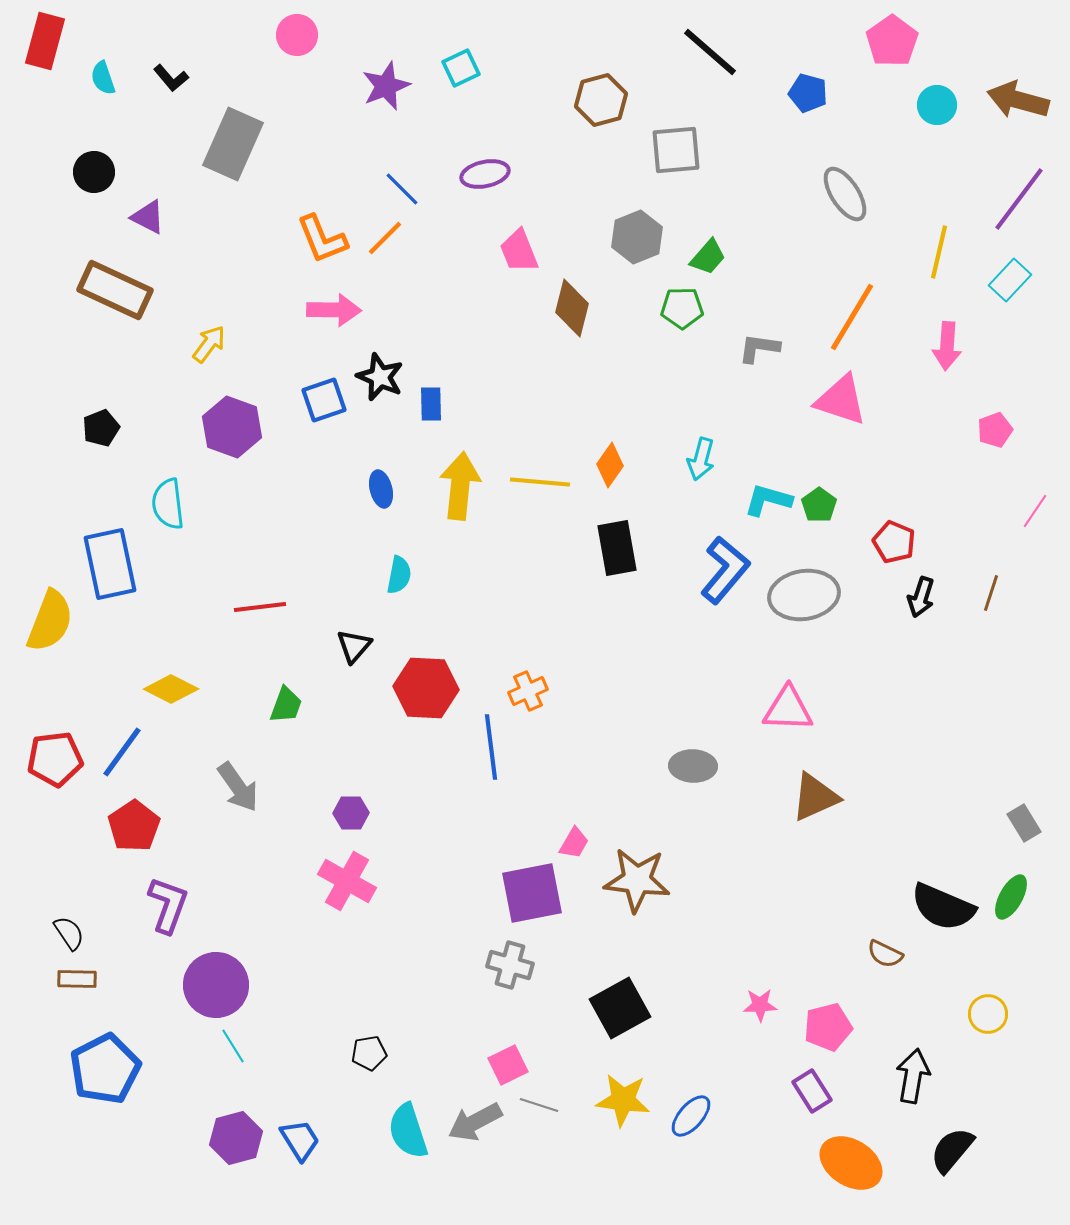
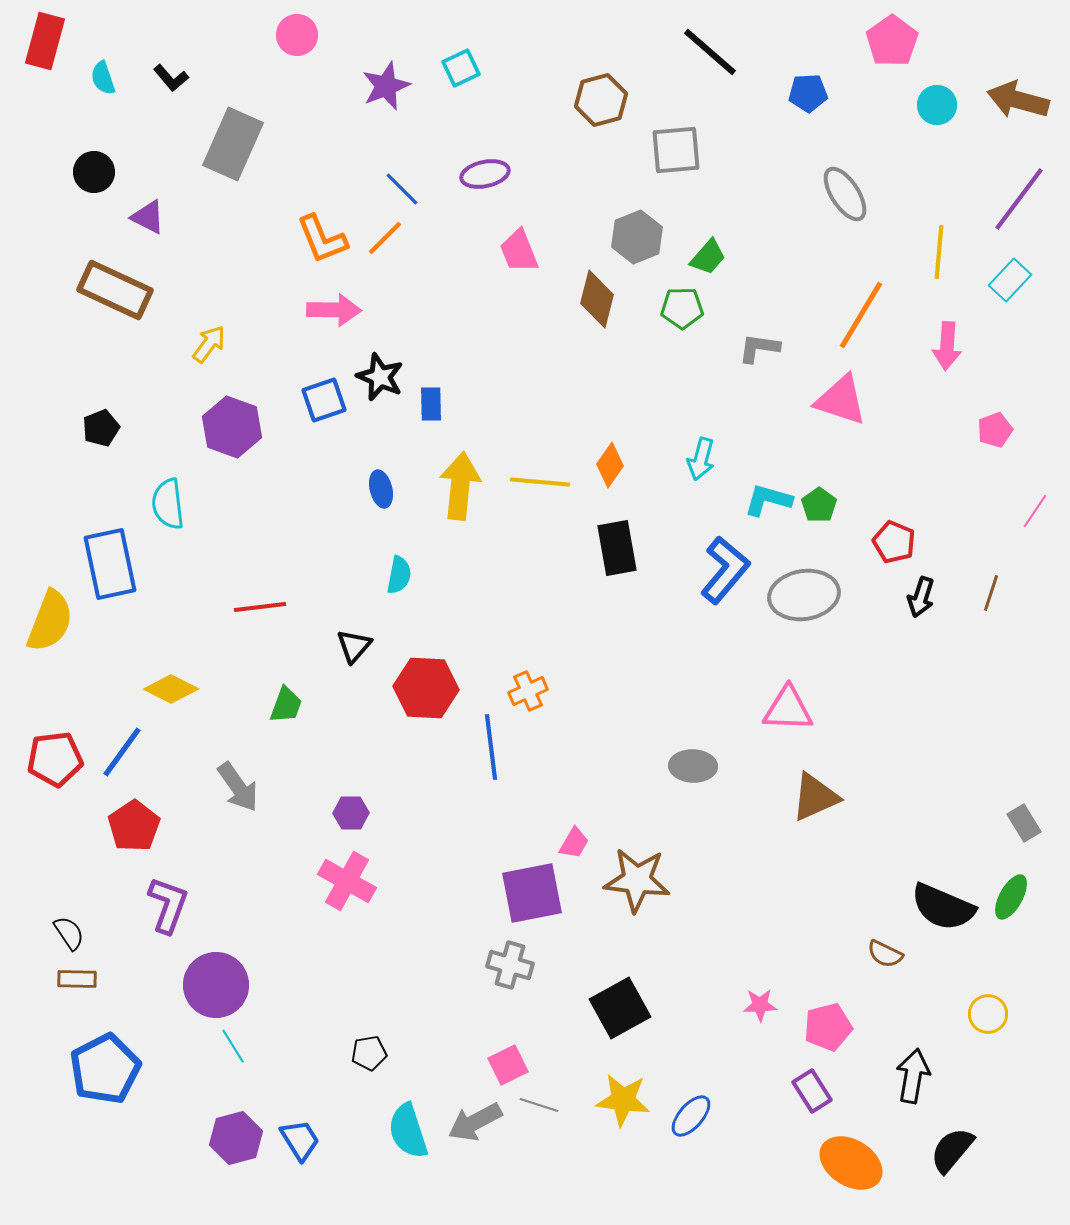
blue pentagon at (808, 93): rotated 18 degrees counterclockwise
yellow line at (939, 252): rotated 8 degrees counterclockwise
brown diamond at (572, 308): moved 25 px right, 9 px up
orange line at (852, 317): moved 9 px right, 2 px up
